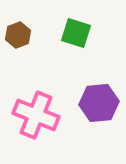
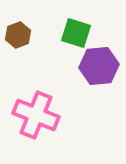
purple hexagon: moved 37 px up
